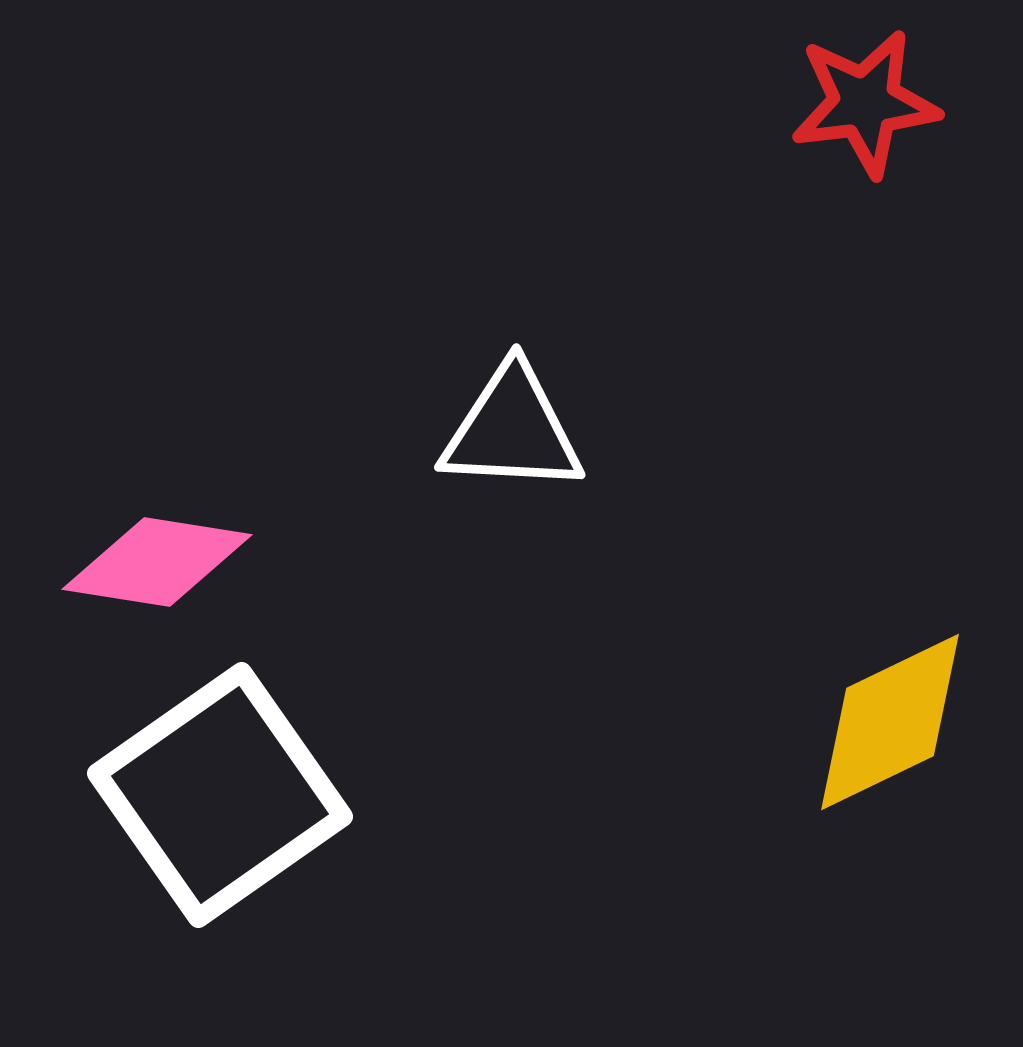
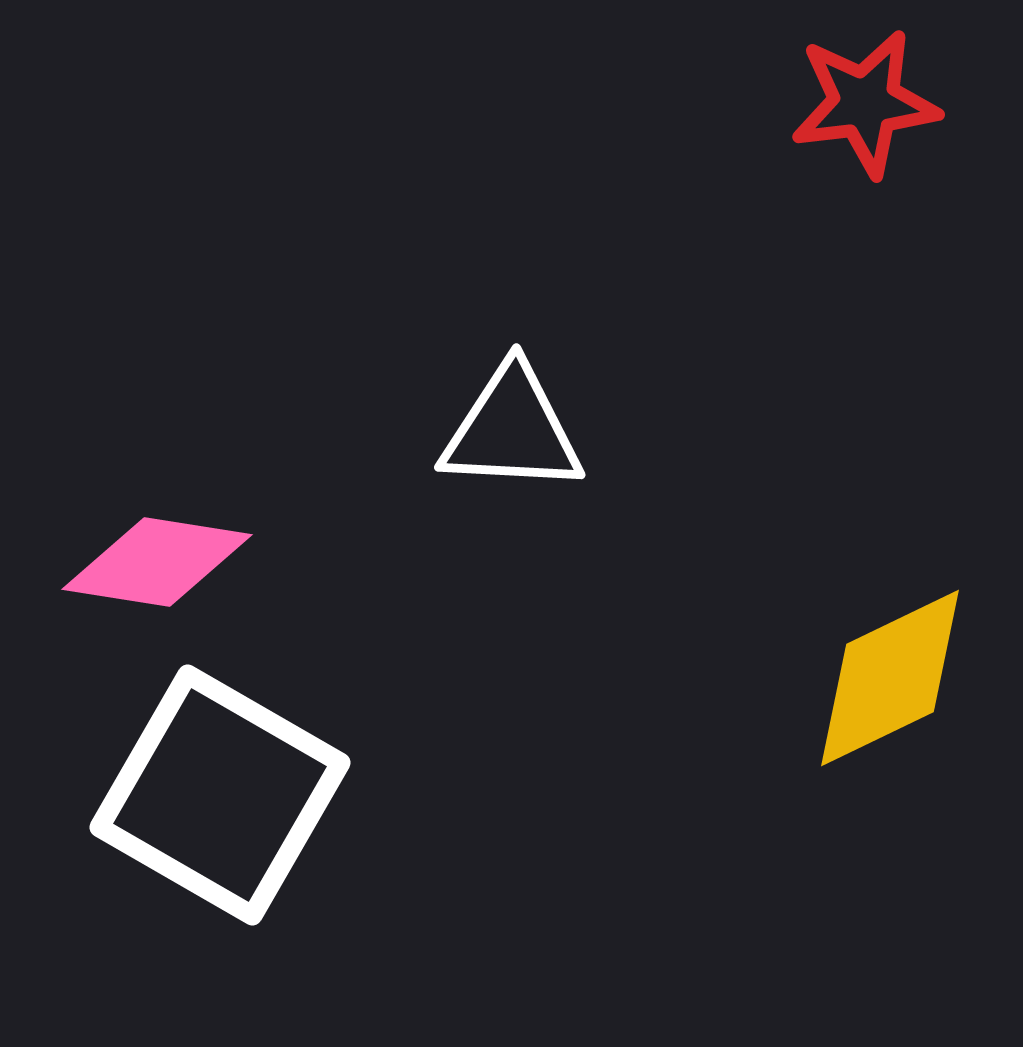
yellow diamond: moved 44 px up
white square: rotated 25 degrees counterclockwise
